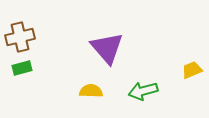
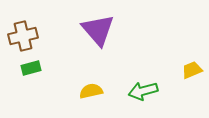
brown cross: moved 3 px right, 1 px up
purple triangle: moved 9 px left, 18 px up
green rectangle: moved 9 px right
yellow semicircle: rotated 15 degrees counterclockwise
